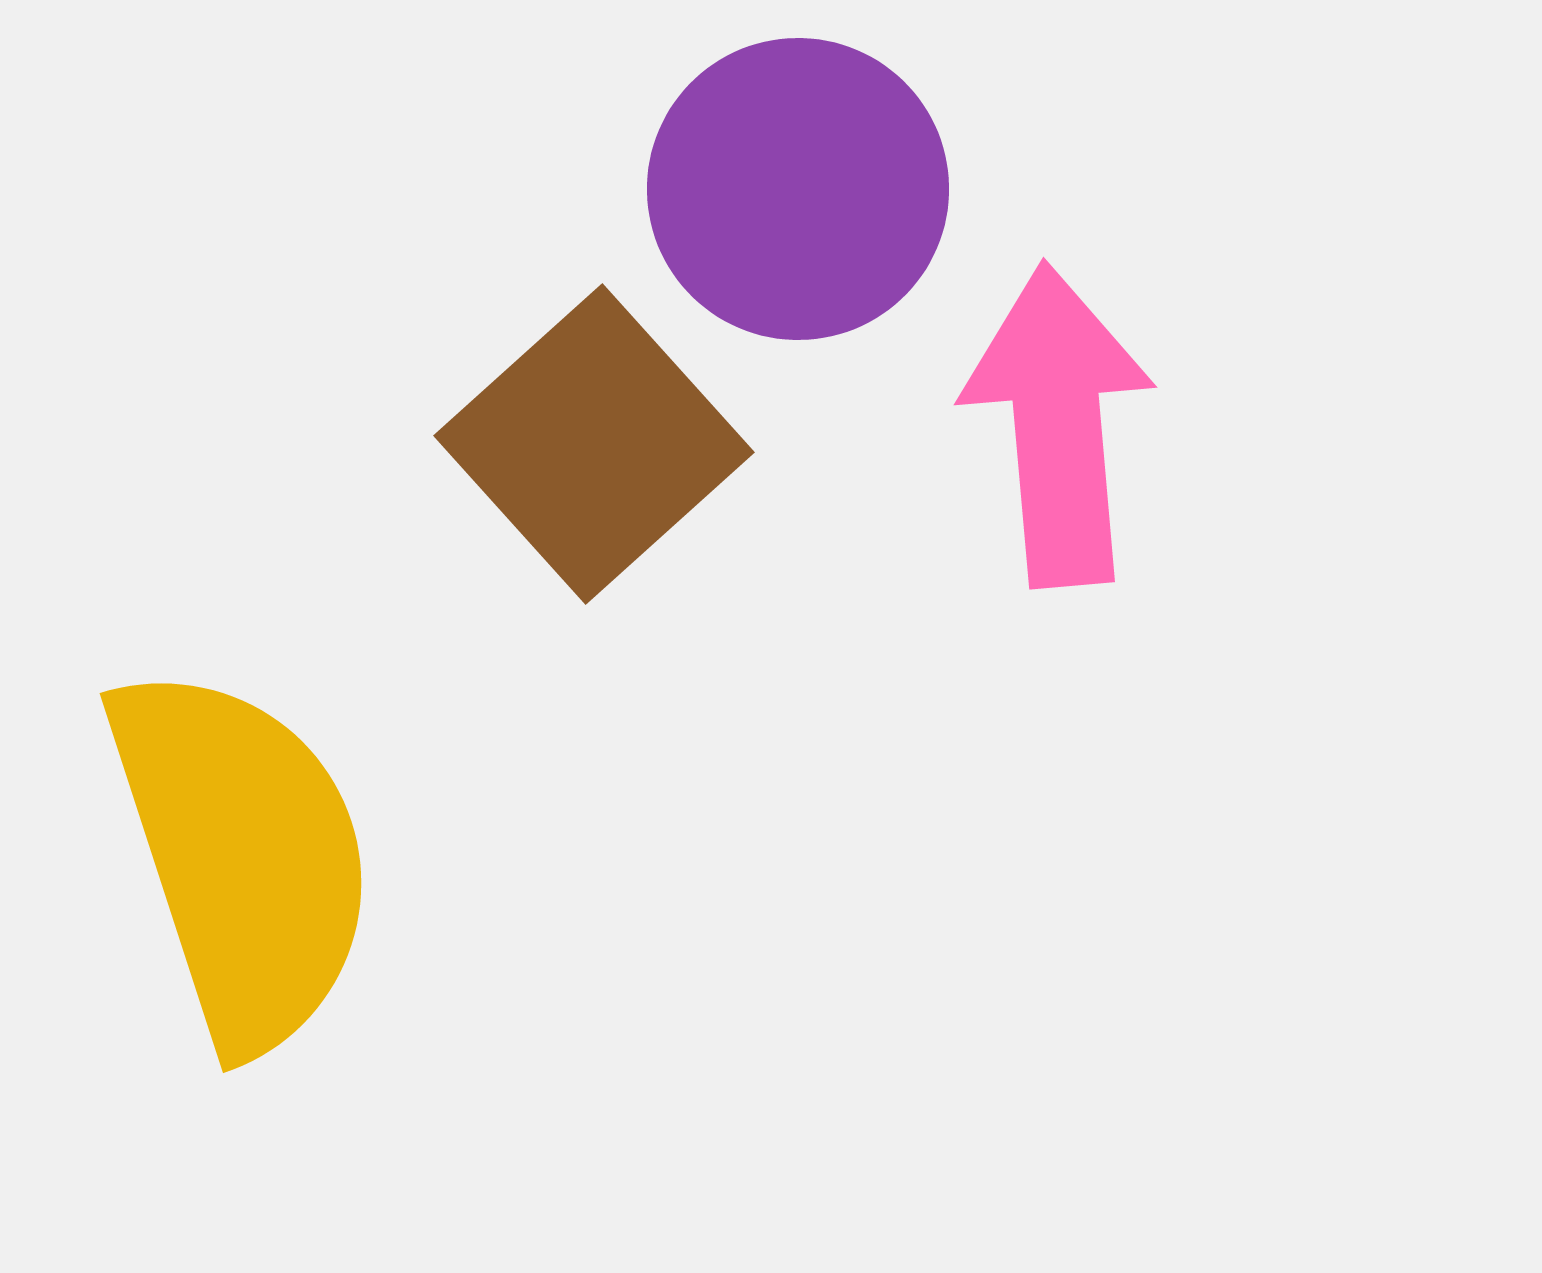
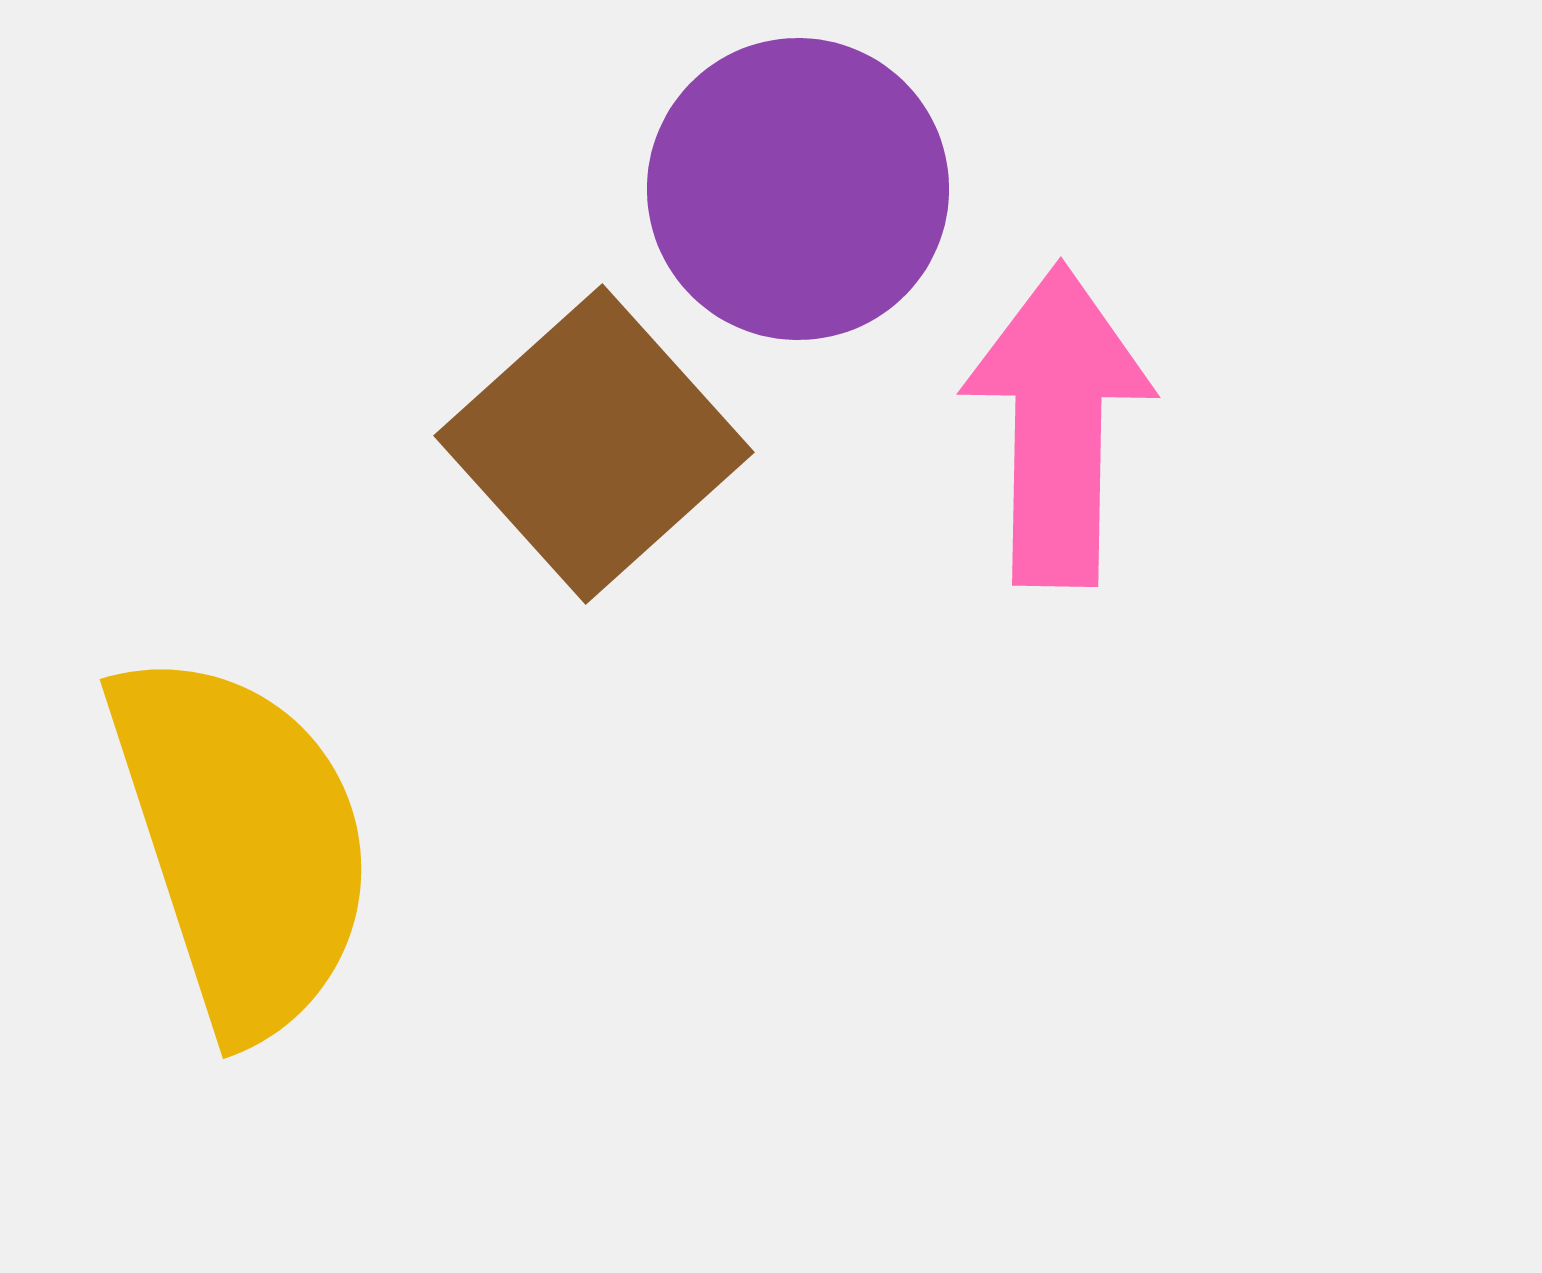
pink arrow: rotated 6 degrees clockwise
yellow semicircle: moved 14 px up
